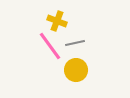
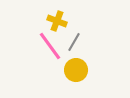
gray line: moved 1 px left, 1 px up; rotated 48 degrees counterclockwise
